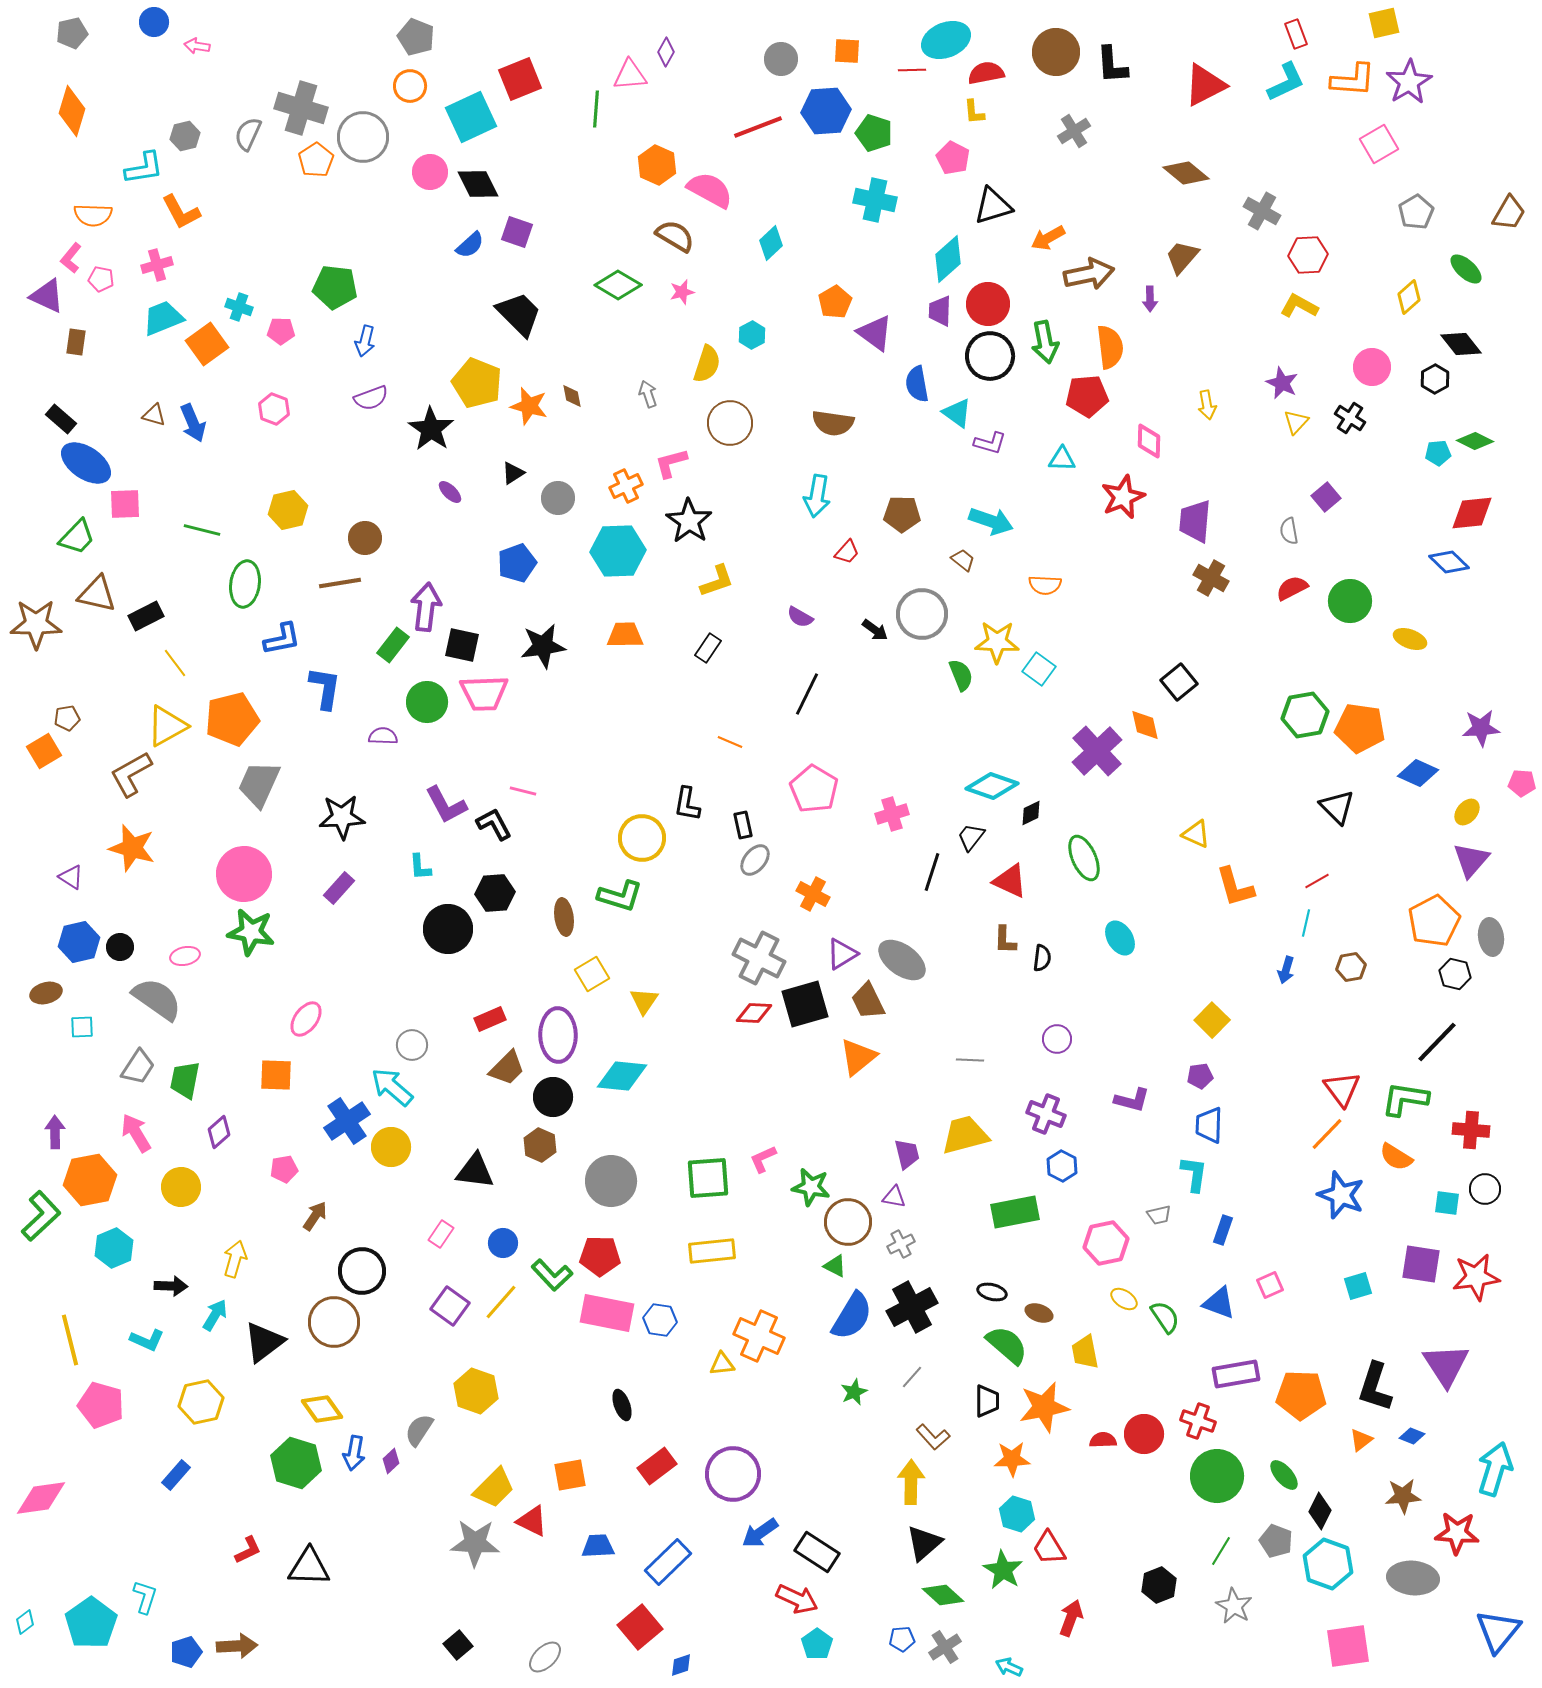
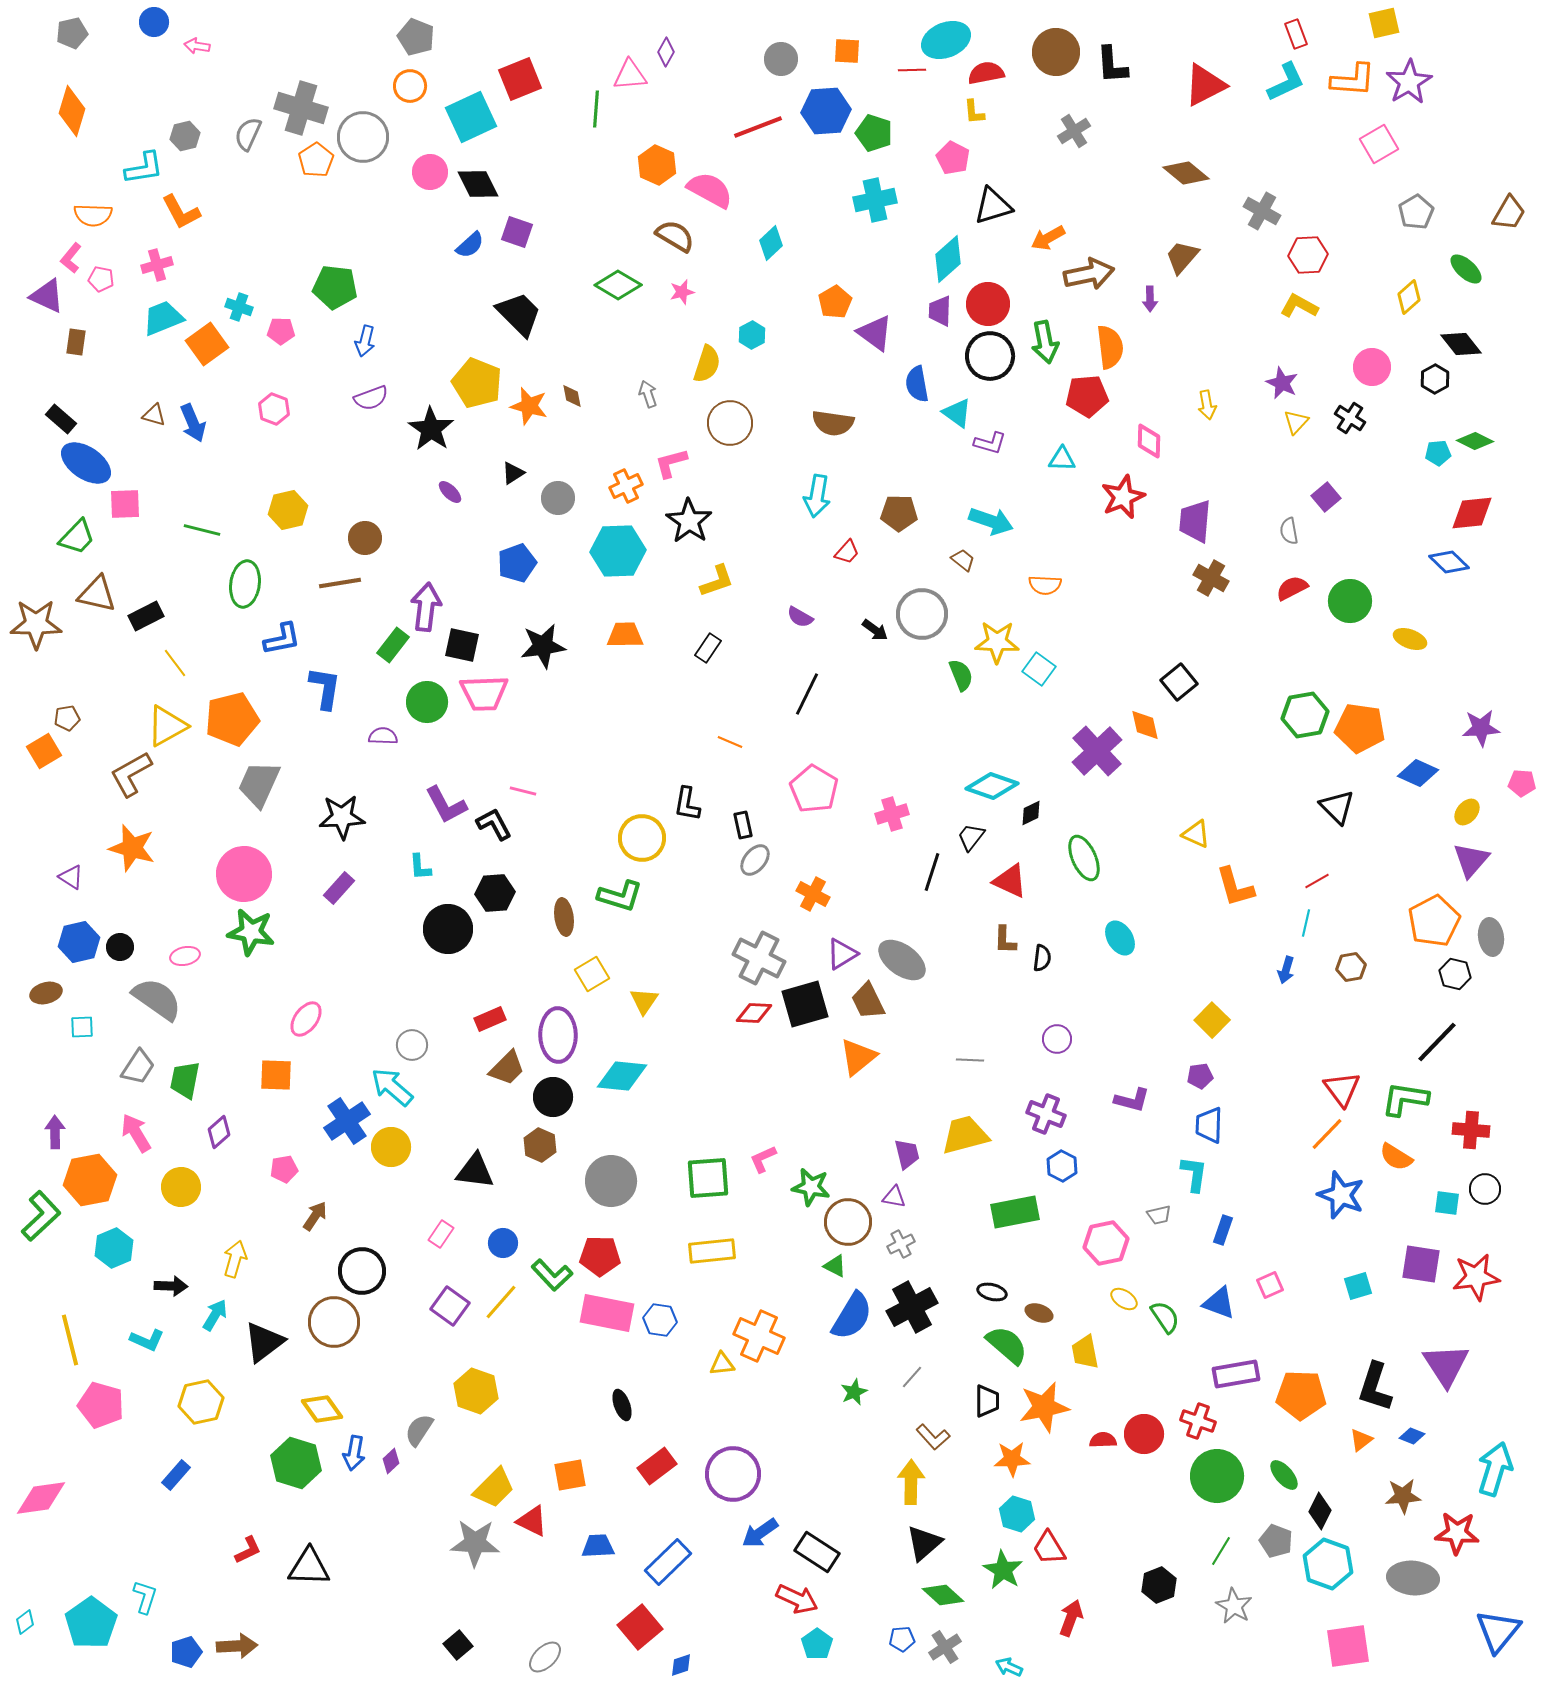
cyan cross at (875, 200): rotated 24 degrees counterclockwise
brown pentagon at (902, 514): moved 3 px left, 1 px up
